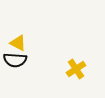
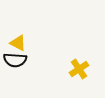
yellow cross: moved 3 px right
